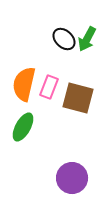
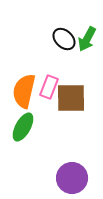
orange semicircle: moved 7 px down
brown square: moved 7 px left; rotated 16 degrees counterclockwise
